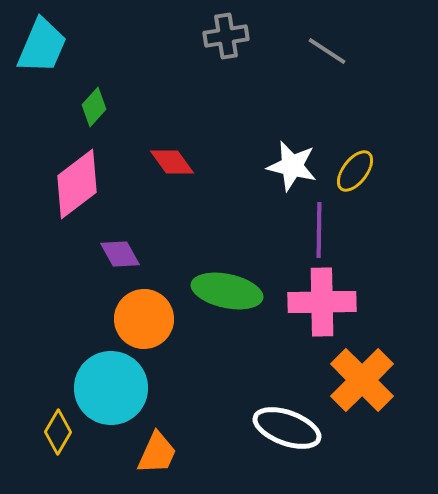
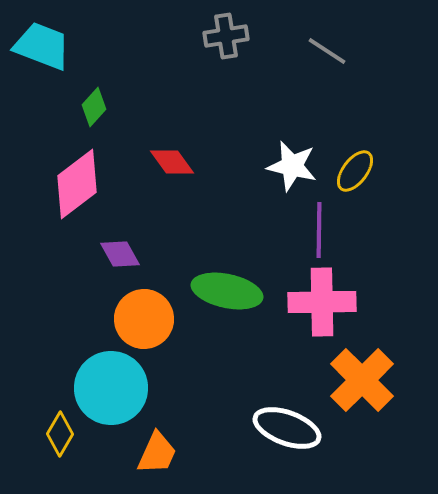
cyan trapezoid: rotated 92 degrees counterclockwise
yellow diamond: moved 2 px right, 2 px down
